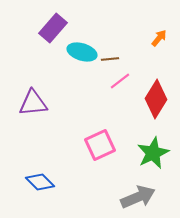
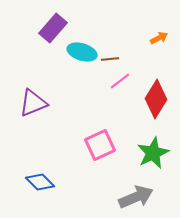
orange arrow: rotated 24 degrees clockwise
purple triangle: rotated 16 degrees counterclockwise
gray arrow: moved 2 px left
